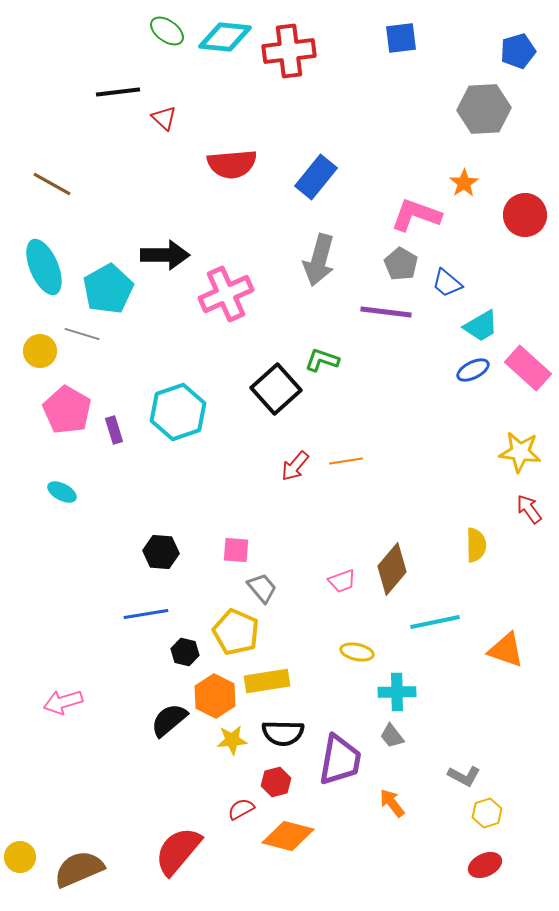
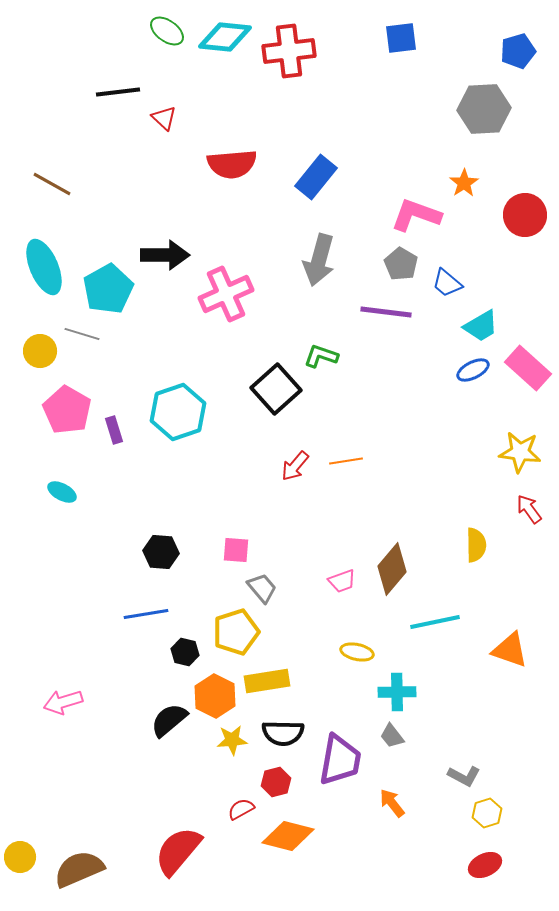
green L-shape at (322, 360): moved 1 px left, 4 px up
yellow pentagon at (236, 632): rotated 30 degrees clockwise
orange triangle at (506, 650): moved 4 px right
